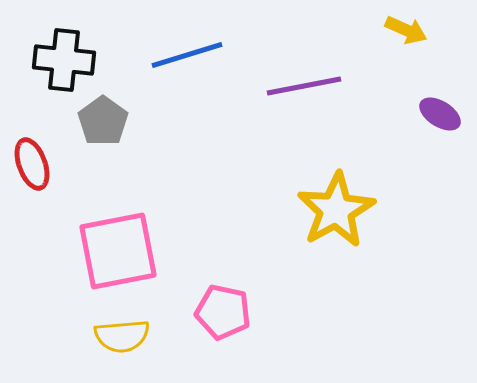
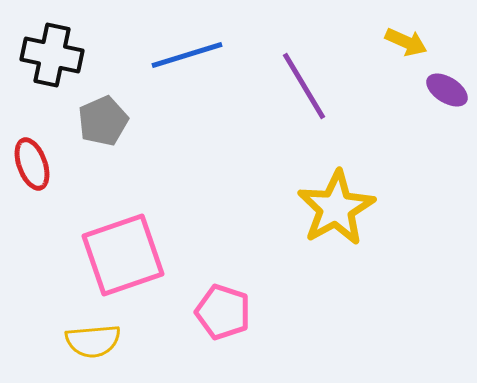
yellow arrow: moved 12 px down
black cross: moved 12 px left, 5 px up; rotated 6 degrees clockwise
purple line: rotated 70 degrees clockwise
purple ellipse: moved 7 px right, 24 px up
gray pentagon: rotated 12 degrees clockwise
yellow star: moved 2 px up
pink square: moved 5 px right, 4 px down; rotated 8 degrees counterclockwise
pink pentagon: rotated 6 degrees clockwise
yellow semicircle: moved 29 px left, 5 px down
